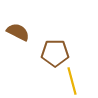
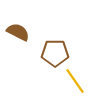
yellow line: moved 3 px right; rotated 20 degrees counterclockwise
